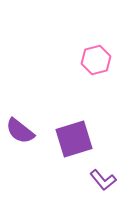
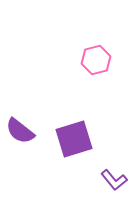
purple L-shape: moved 11 px right
